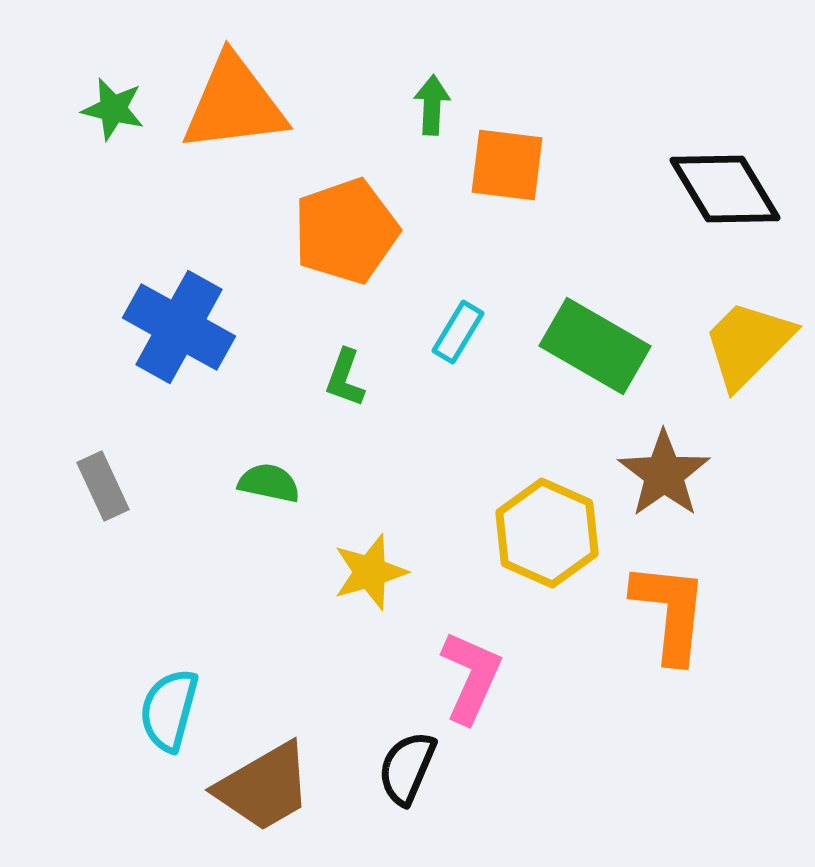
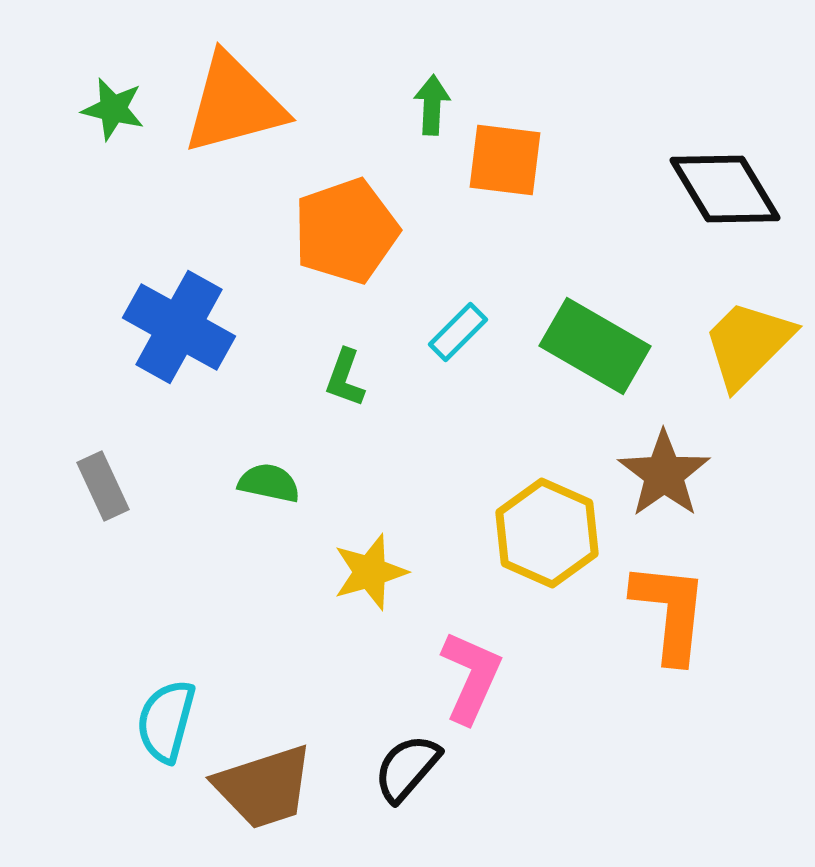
orange triangle: rotated 8 degrees counterclockwise
orange square: moved 2 px left, 5 px up
cyan rectangle: rotated 14 degrees clockwise
cyan semicircle: moved 3 px left, 11 px down
black semicircle: rotated 18 degrees clockwise
brown trapezoid: rotated 12 degrees clockwise
